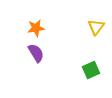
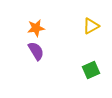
yellow triangle: moved 5 px left, 1 px up; rotated 24 degrees clockwise
purple semicircle: moved 2 px up
